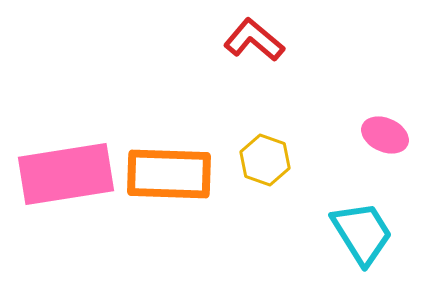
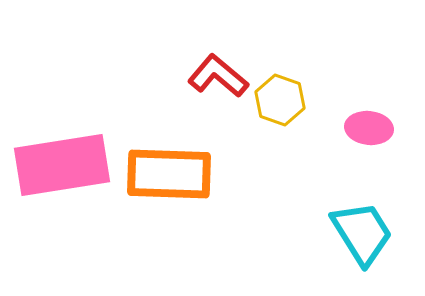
red L-shape: moved 36 px left, 36 px down
pink ellipse: moved 16 px left, 7 px up; rotated 18 degrees counterclockwise
yellow hexagon: moved 15 px right, 60 px up
pink rectangle: moved 4 px left, 9 px up
